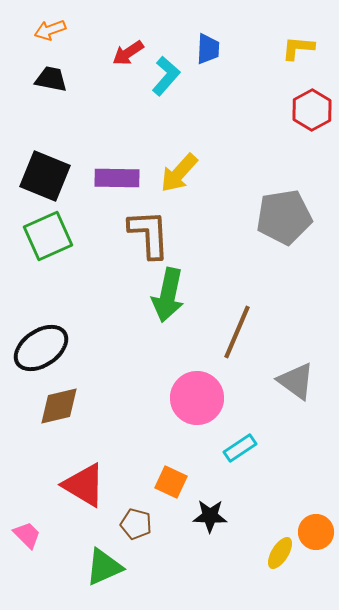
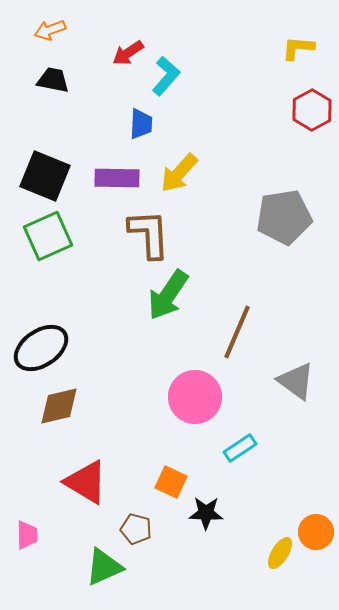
blue trapezoid: moved 67 px left, 75 px down
black trapezoid: moved 2 px right, 1 px down
green arrow: rotated 22 degrees clockwise
pink circle: moved 2 px left, 1 px up
red triangle: moved 2 px right, 3 px up
black star: moved 4 px left, 3 px up
brown pentagon: moved 5 px down
pink trapezoid: rotated 44 degrees clockwise
